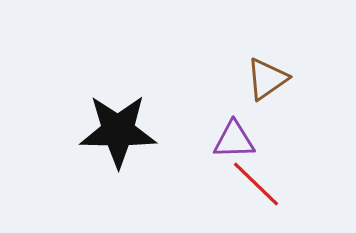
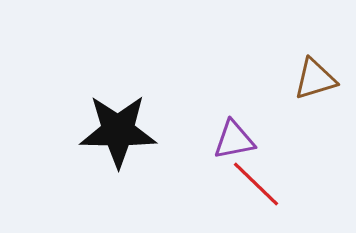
brown triangle: moved 48 px right; rotated 18 degrees clockwise
purple triangle: rotated 9 degrees counterclockwise
